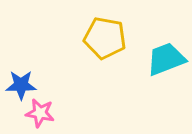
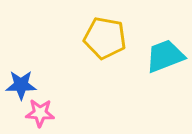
cyan trapezoid: moved 1 px left, 3 px up
pink star: rotated 8 degrees counterclockwise
